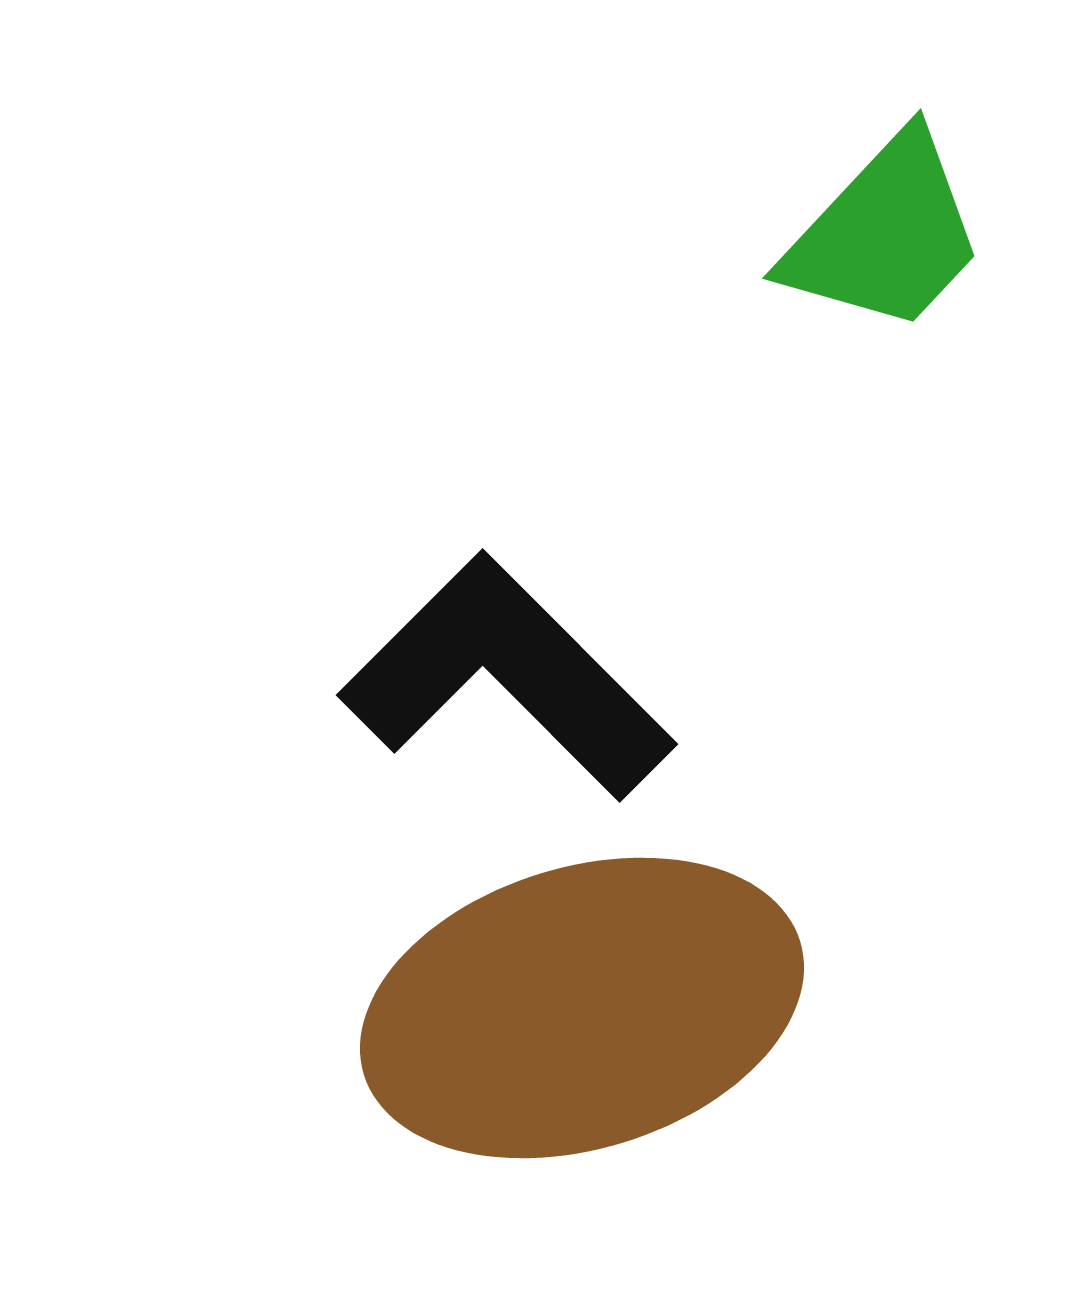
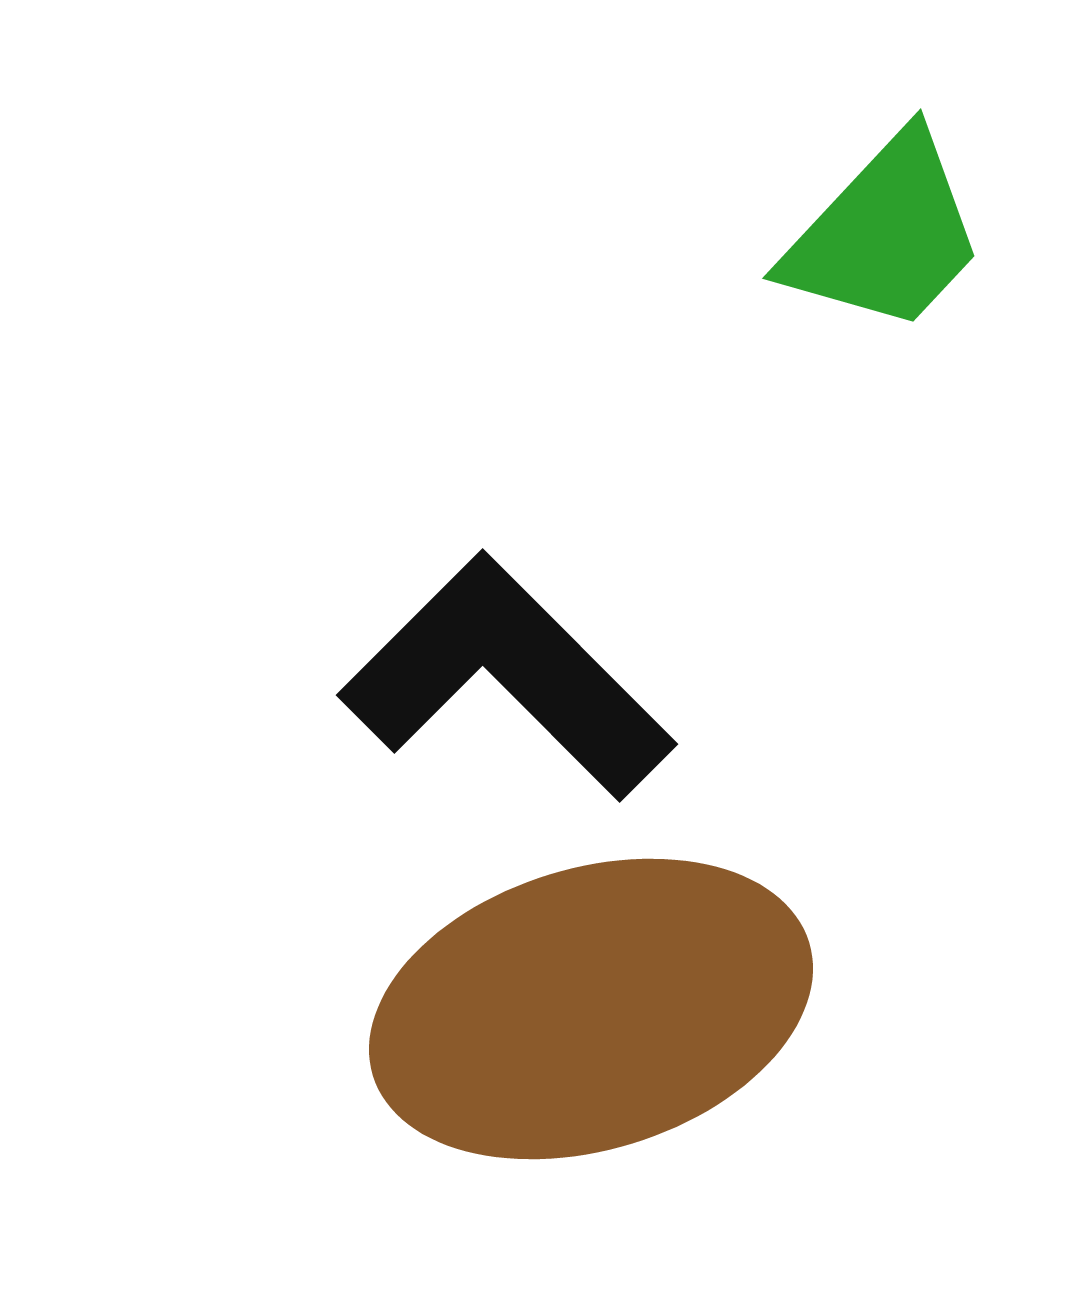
brown ellipse: moved 9 px right, 1 px down
